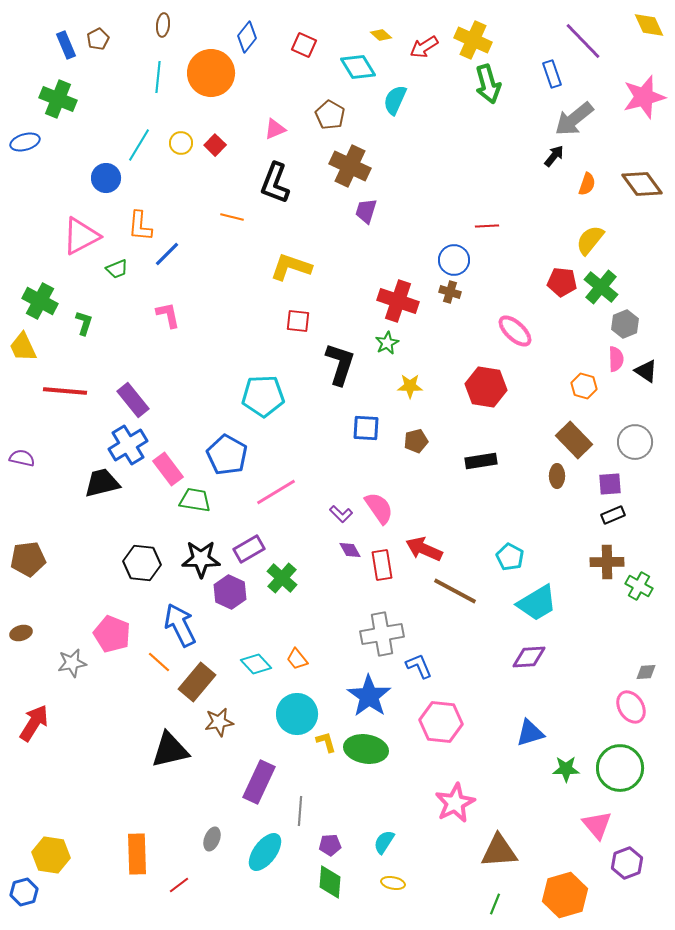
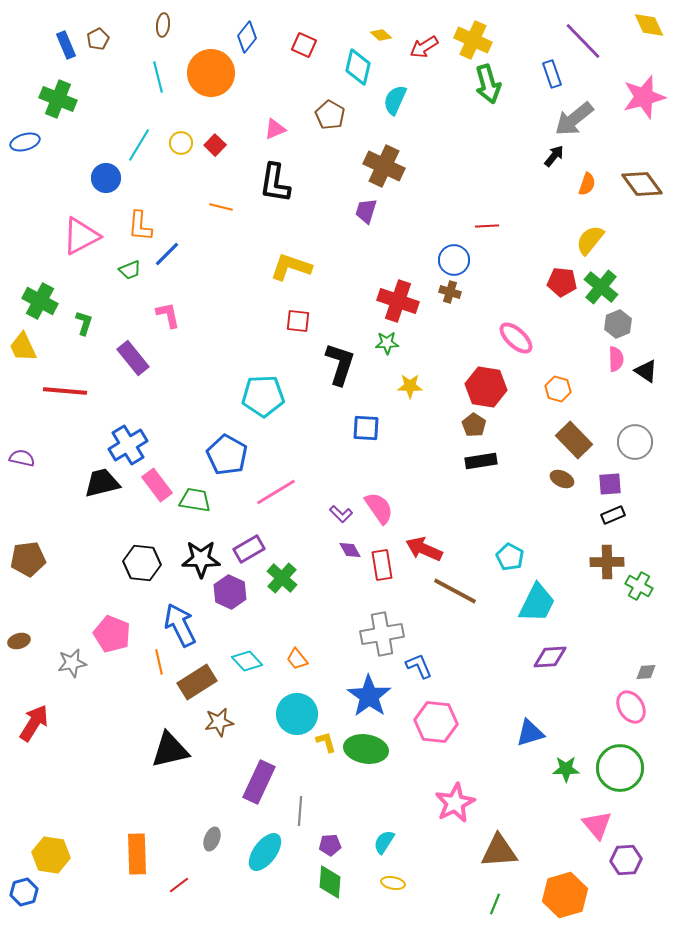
cyan diamond at (358, 67): rotated 45 degrees clockwise
cyan line at (158, 77): rotated 20 degrees counterclockwise
brown cross at (350, 166): moved 34 px right
black L-shape at (275, 183): rotated 12 degrees counterclockwise
orange line at (232, 217): moved 11 px left, 10 px up
green trapezoid at (117, 269): moved 13 px right, 1 px down
gray hexagon at (625, 324): moved 7 px left
pink ellipse at (515, 331): moved 1 px right, 7 px down
green star at (387, 343): rotated 25 degrees clockwise
orange hexagon at (584, 386): moved 26 px left, 3 px down
purple rectangle at (133, 400): moved 42 px up
brown pentagon at (416, 441): moved 58 px right, 16 px up; rotated 25 degrees counterclockwise
pink rectangle at (168, 469): moved 11 px left, 16 px down
brown ellipse at (557, 476): moved 5 px right, 3 px down; rotated 65 degrees counterclockwise
cyan trapezoid at (537, 603): rotated 33 degrees counterclockwise
brown ellipse at (21, 633): moved 2 px left, 8 px down
purple diamond at (529, 657): moved 21 px right
orange line at (159, 662): rotated 35 degrees clockwise
cyan diamond at (256, 664): moved 9 px left, 3 px up
brown rectangle at (197, 682): rotated 18 degrees clockwise
pink hexagon at (441, 722): moved 5 px left
purple hexagon at (627, 863): moved 1 px left, 3 px up; rotated 16 degrees clockwise
